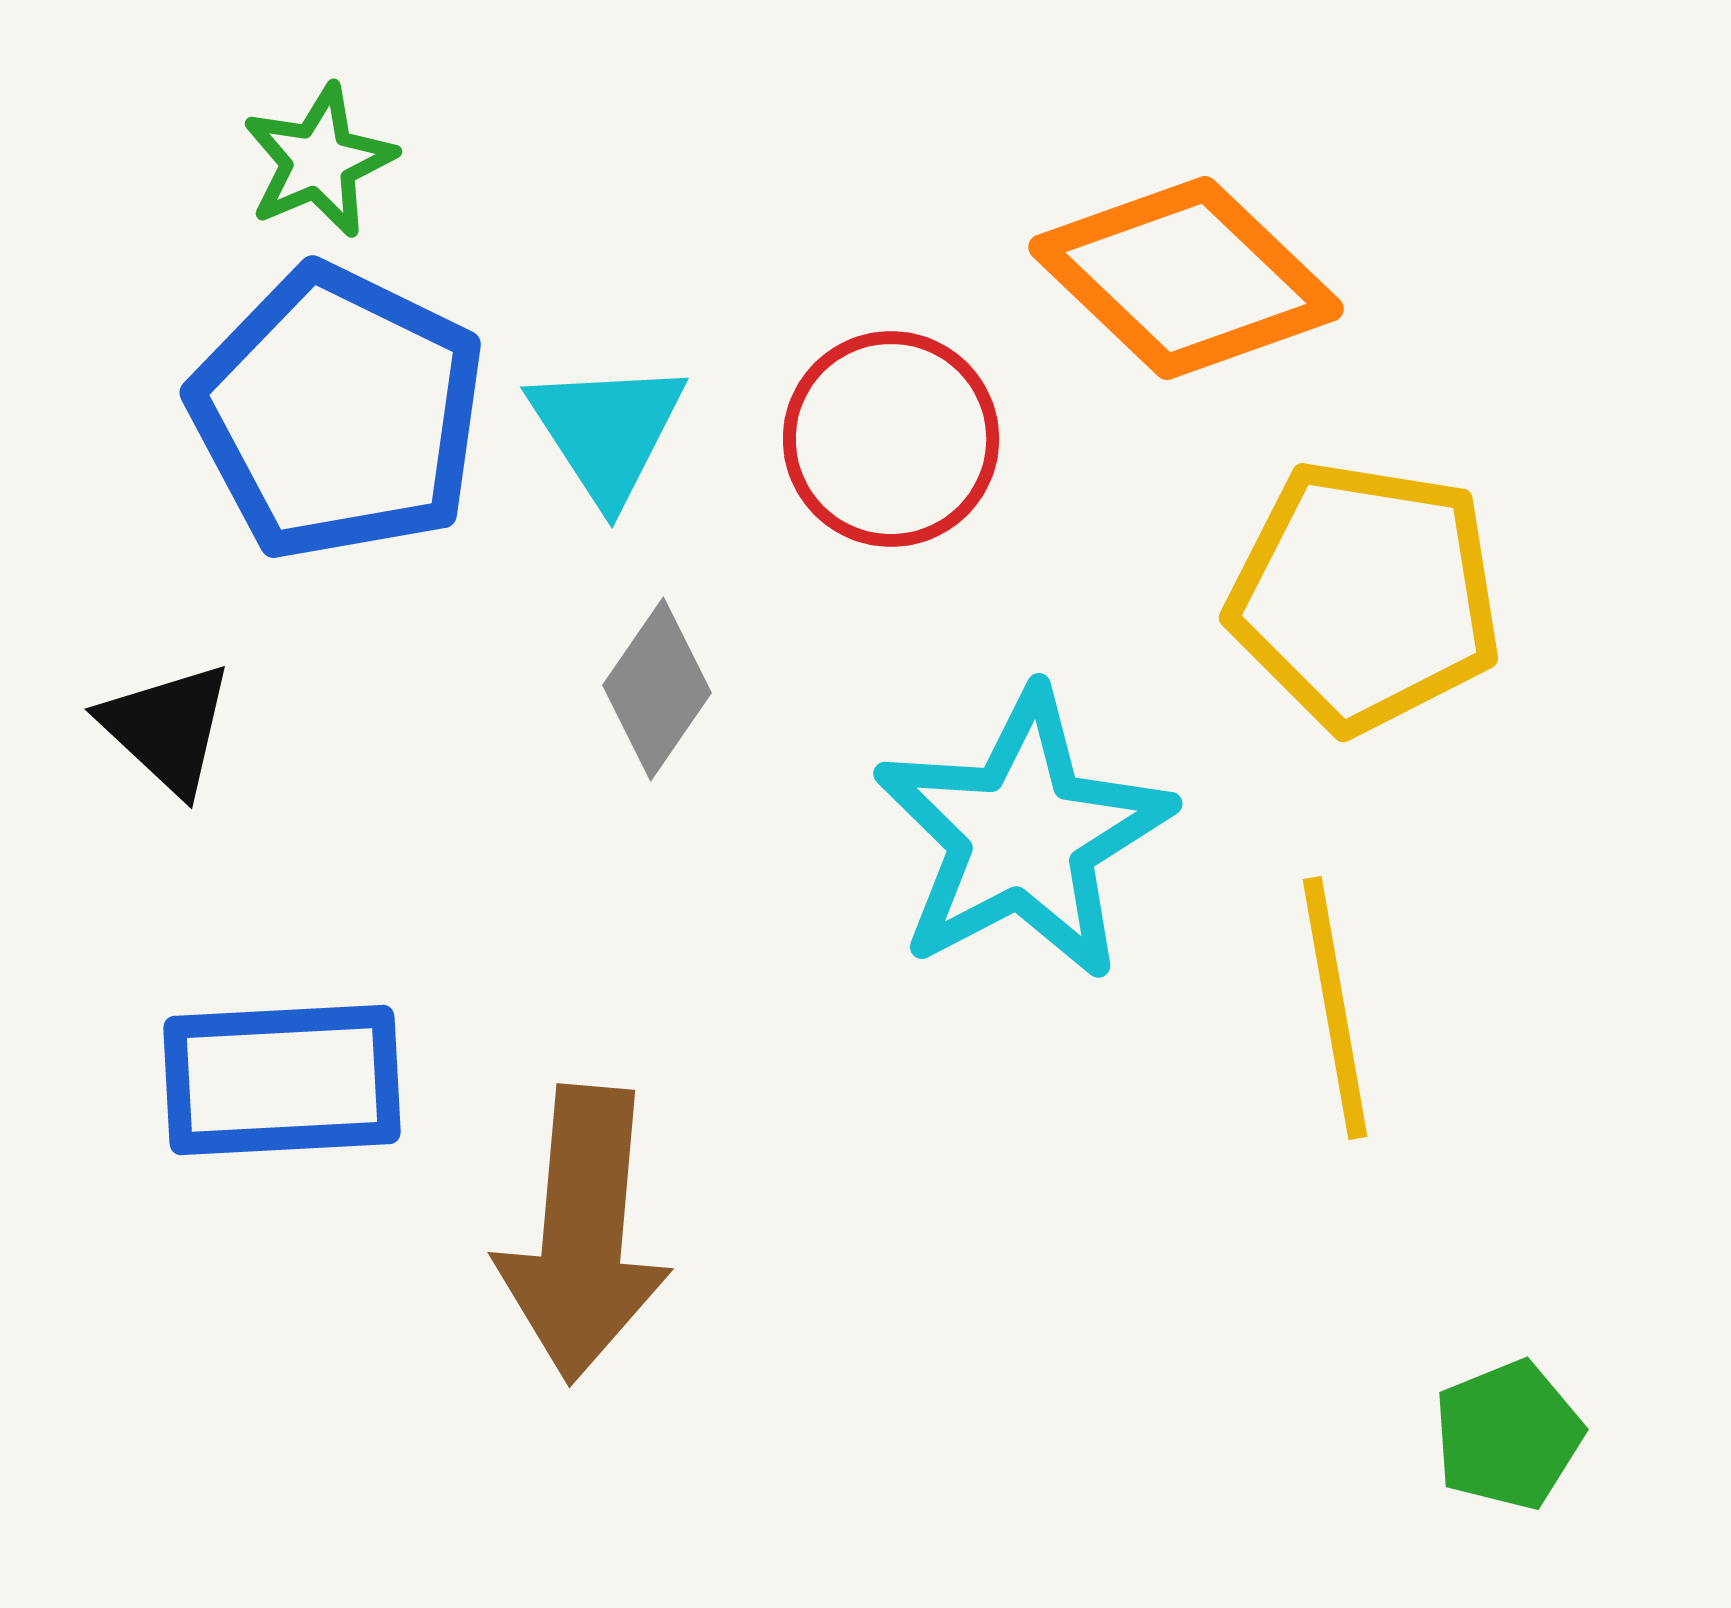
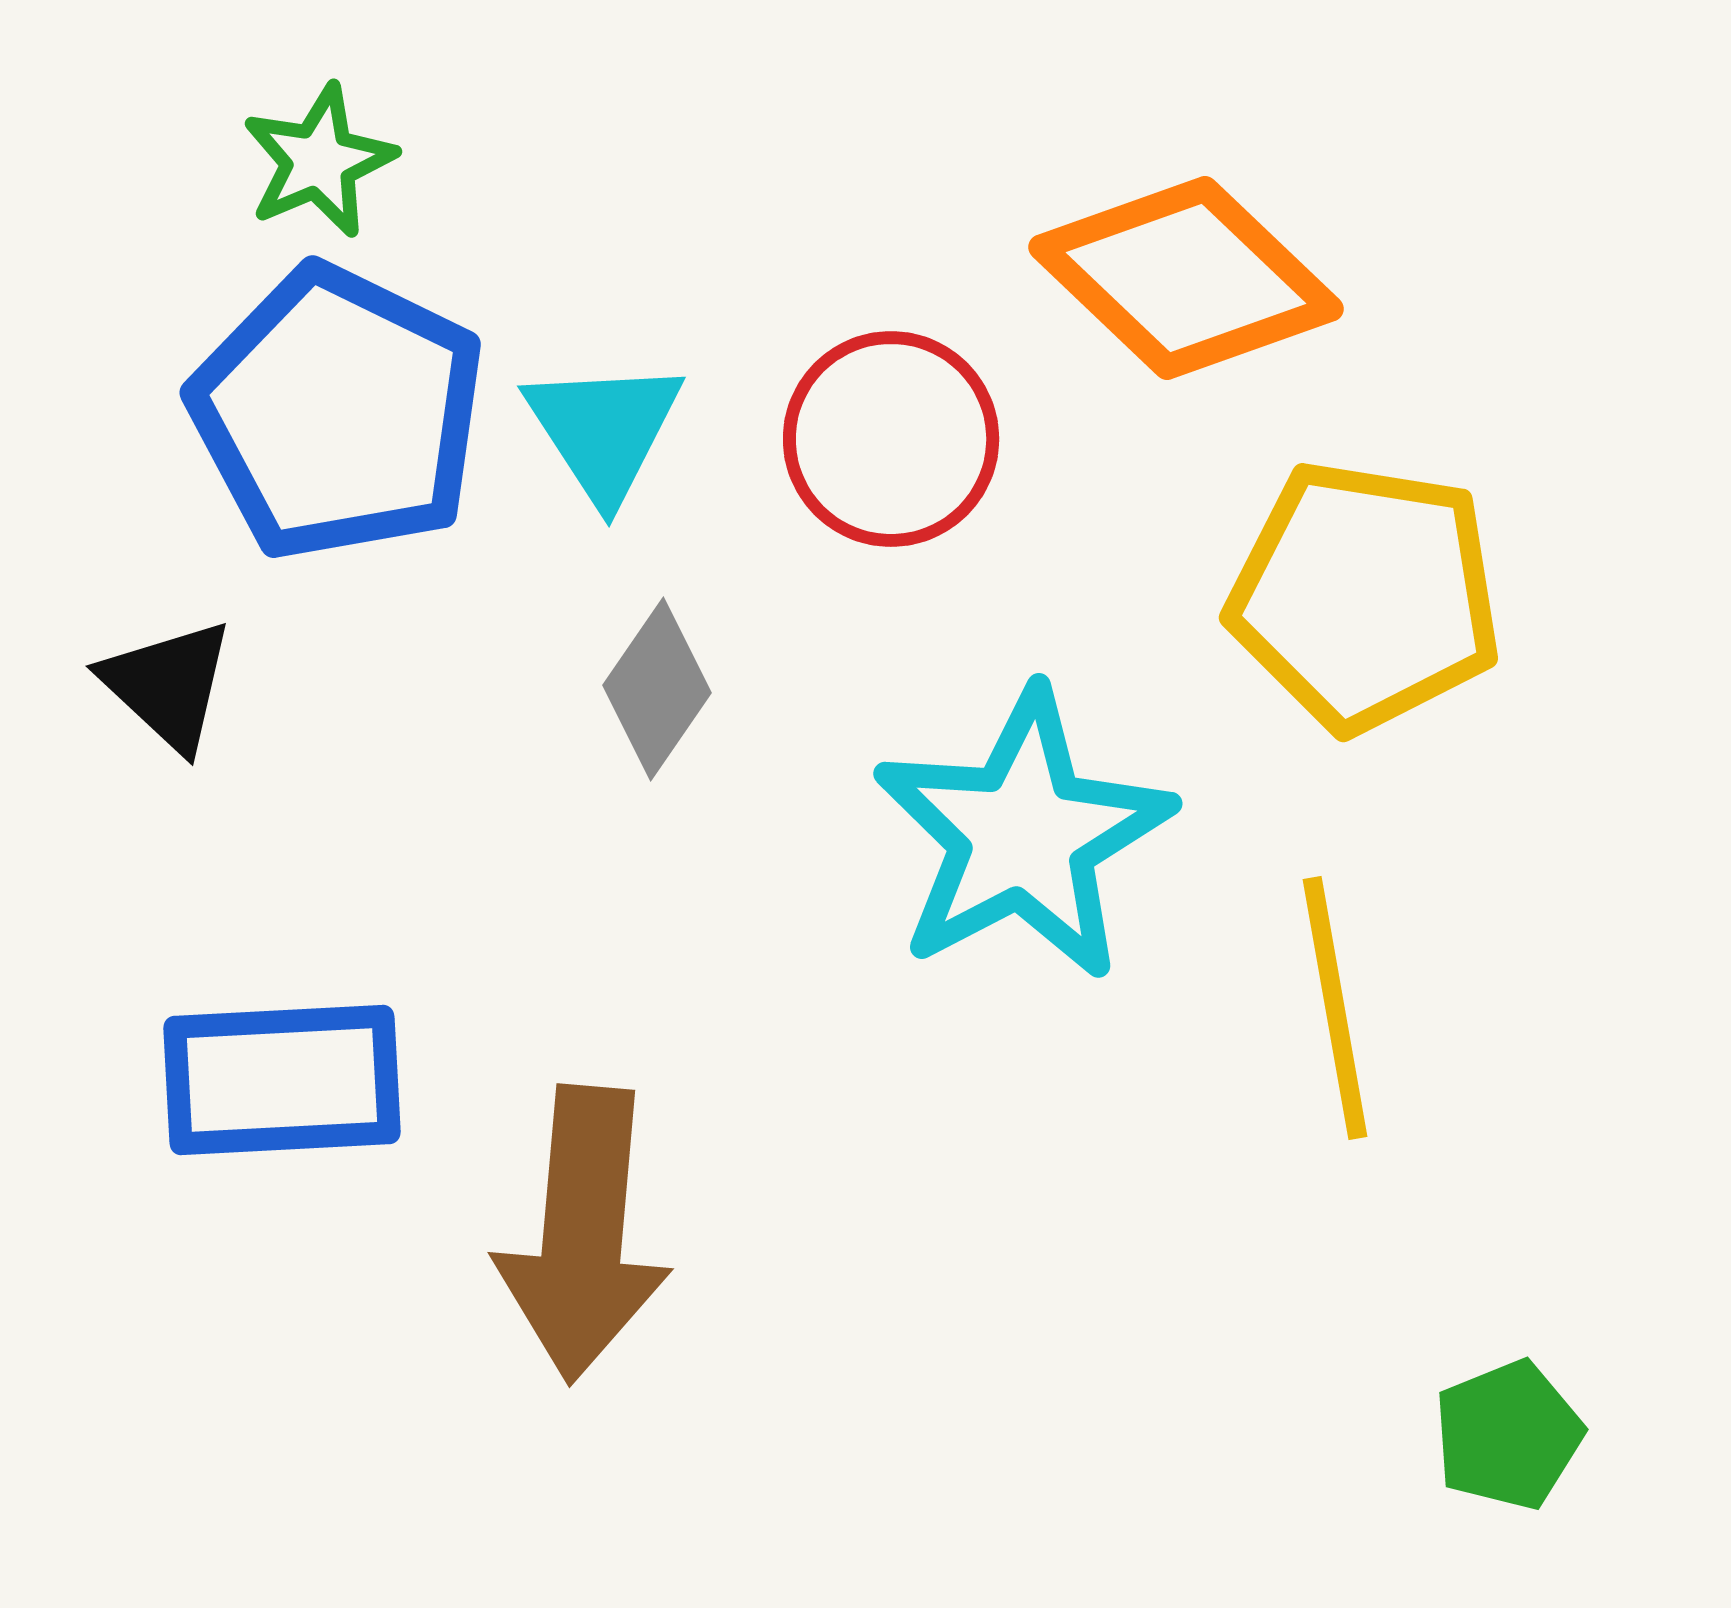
cyan triangle: moved 3 px left, 1 px up
black triangle: moved 1 px right, 43 px up
